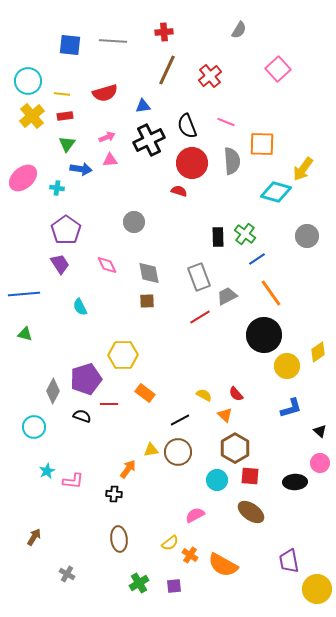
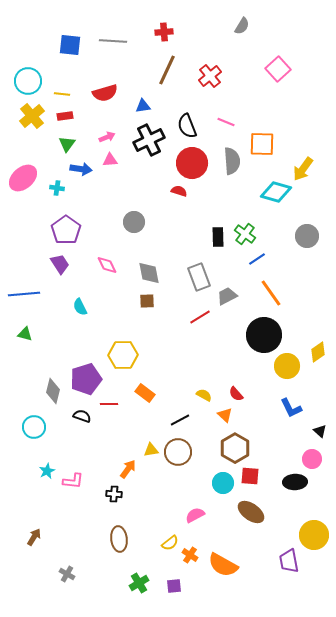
gray semicircle at (239, 30): moved 3 px right, 4 px up
gray diamond at (53, 391): rotated 15 degrees counterclockwise
blue L-shape at (291, 408): rotated 80 degrees clockwise
pink circle at (320, 463): moved 8 px left, 4 px up
cyan circle at (217, 480): moved 6 px right, 3 px down
yellow circle at (317, 589): moved 3 px left, 54 px up
